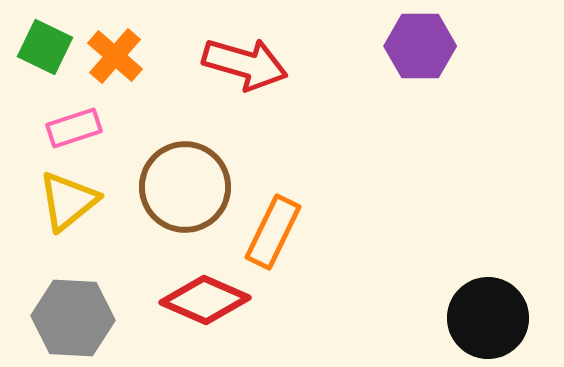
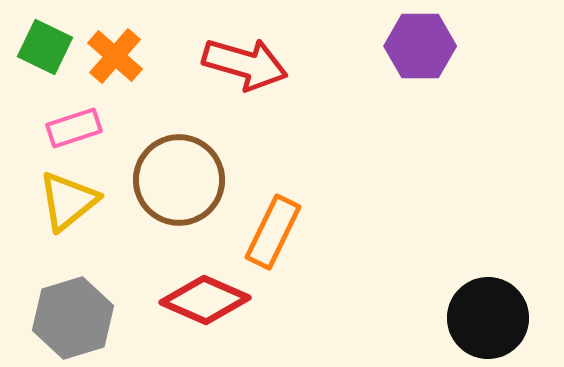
brown circle: moved 6 px left, 7 px up
gray hexagon: rotated 20 degrees counterclockwise
